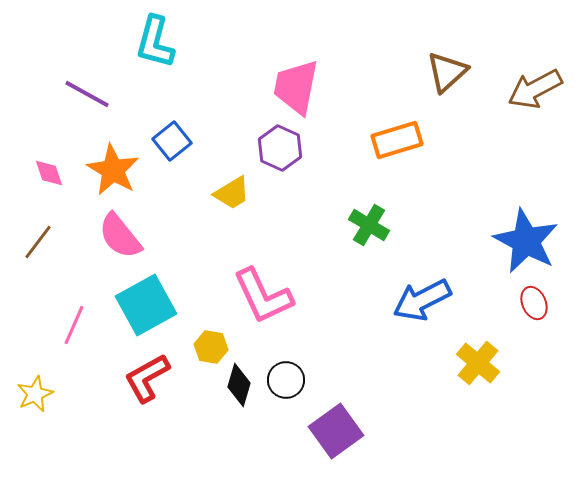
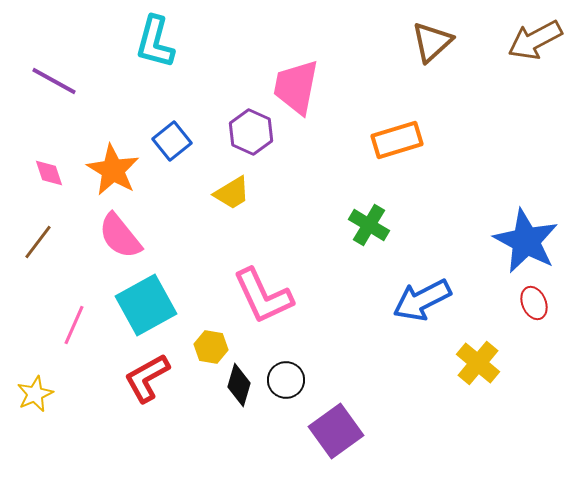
brown triangle: moved 15 px left, 30 px up
brown arrow: moved 49 px up
purple line: moved 33 px left, 13 px up
purple hexagon: moved 29 px left, 16 px up
